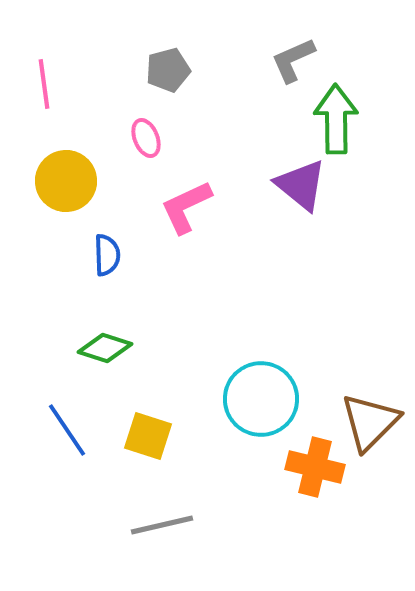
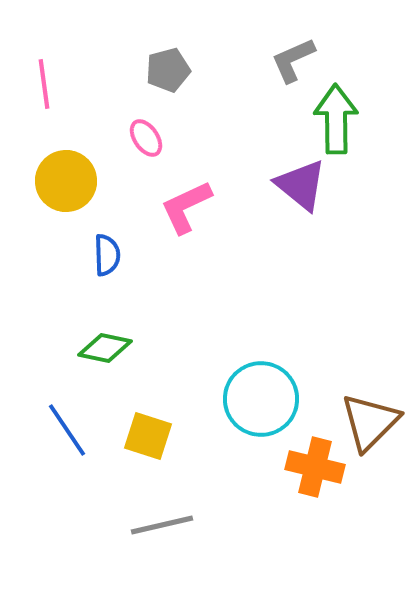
pink ellipse: rotated 12 degrees counterclockwise
green diamond: rotated 6 degrees counterclockwise
